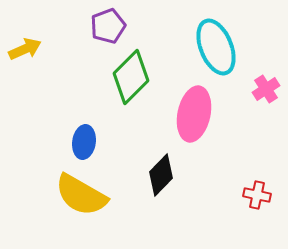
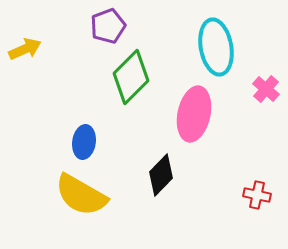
cyan ellipse: rotated 12 degrees clockwise
pink cross: rotated 16 degrees counterclockwise
